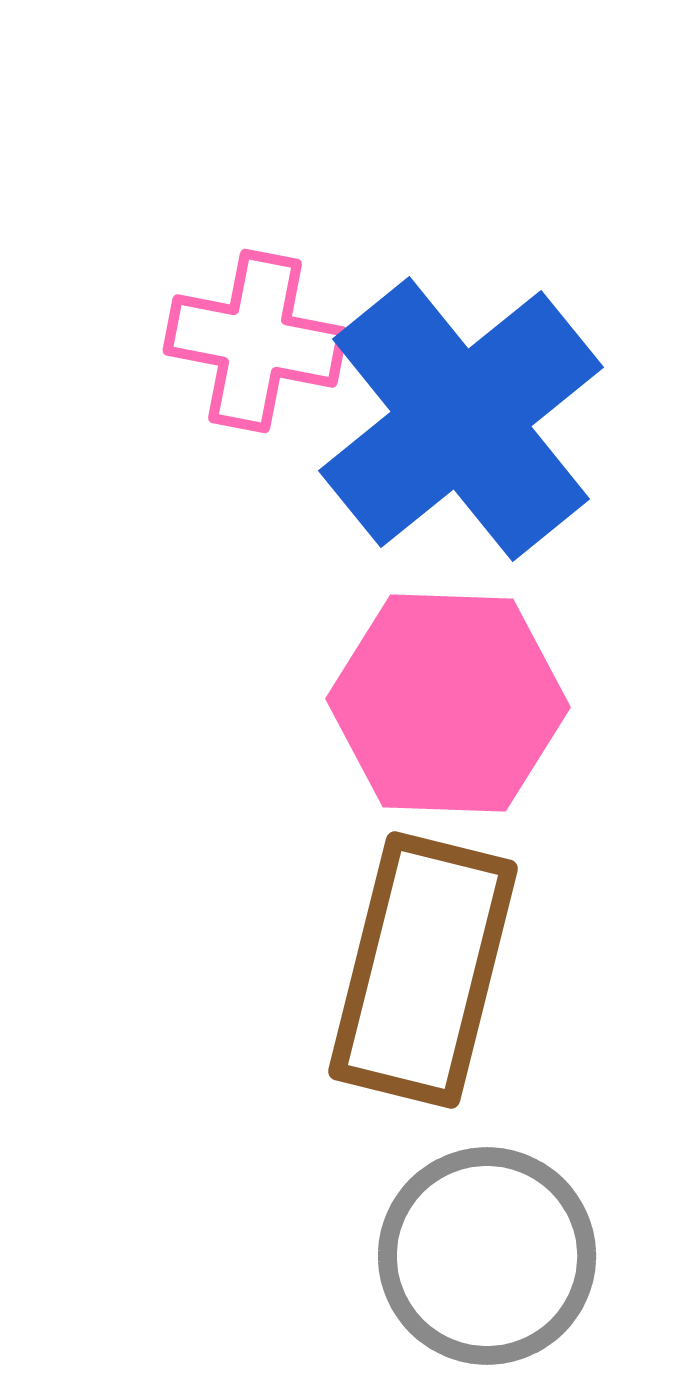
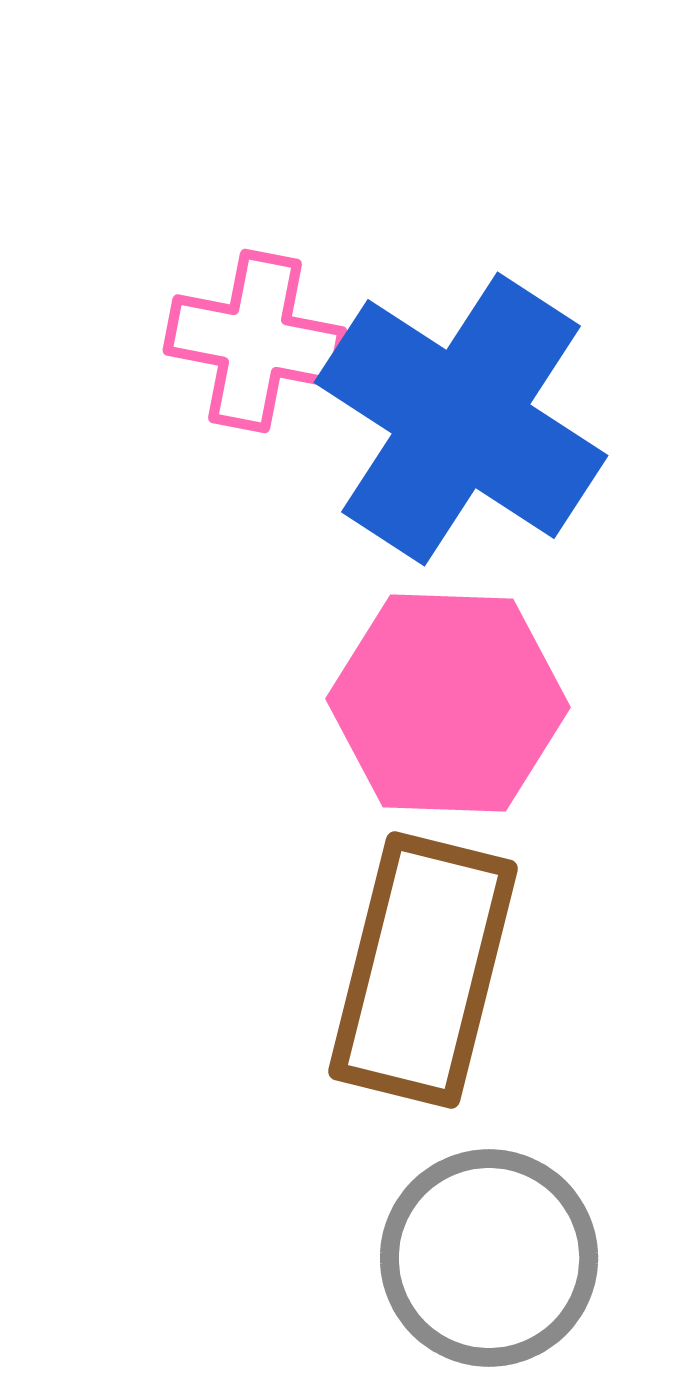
blue cross: rotated 18 degrees counterclockwise
gray circle: moved 2 px right, 2 px down
